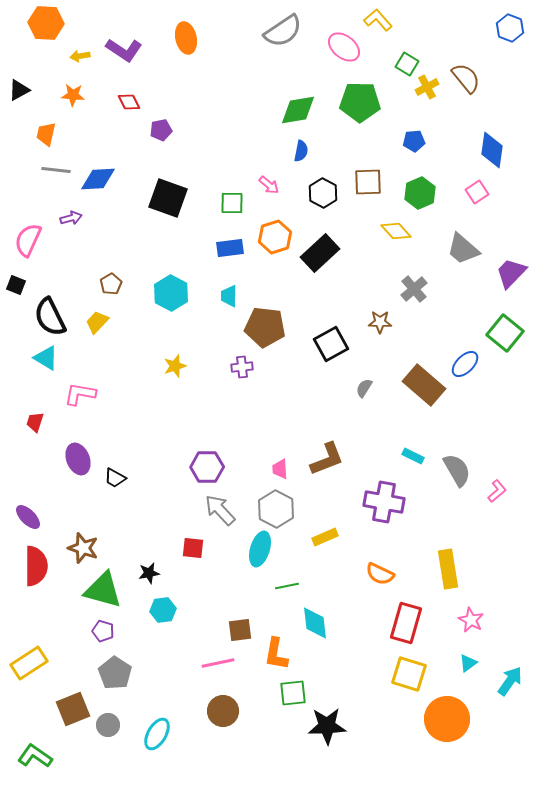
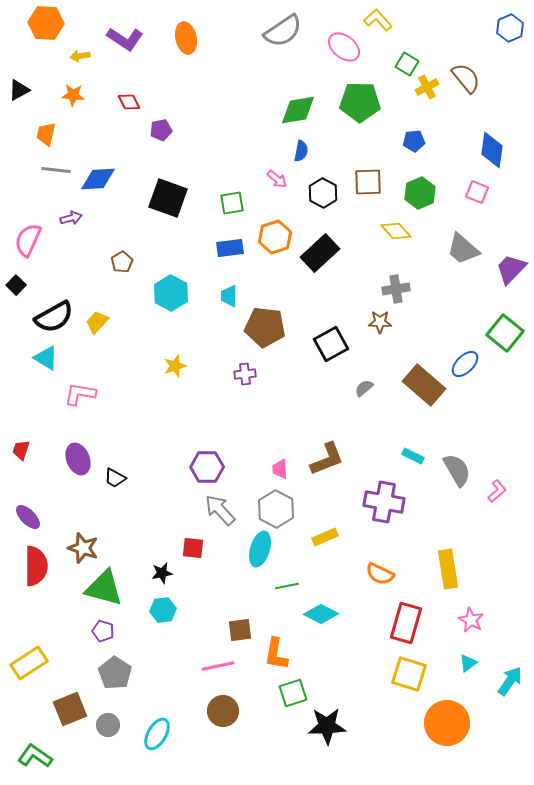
blue hexagon at (510, 28): rotated 16 degrees clockwise
purple L-shape at (124, 50): moved 1 px right, 11 px up
pink arrow at (269, 185): moved 8 px right, 6 px up
pink square at (477, 192): rotated 35 degrees counterclockwise
green square at (232, 203): rotated 10 degrees counterclockwise
purple trapezoid at (511, 273): moved 4 px up
brown pentagon at (111, 284): moved 11 px right, 22 px up
black square at (16, 285): rotated 24 degrees clockwise
gray cross at (414, 289): moved 18 px left; rotated 32 degrees clockwise
black semicircle at (50, 317): moved 4 px right; rotated 93 degrees counterclockwise
purple cross at (242, 367): moved 3 px right, 7 px down
gray semicircle at (364, 388): rotated 18 degrees clockwise
red trapezoid at (35, 422): moved 14 px left, 28 px down
black star at (149, 573): moved 13 px right
green triangle at (103, 590): moved 1 px right, 2 px up
cyan diamond at (315, 623): moved 6 px right, 9 px up; rotated 56 degrees counterclockwise
pink line at (218, 663): moved 3 px down
green square at (293, 693): rotated 12 degrees counterclockwise
brown square at (73, 709): moved 3 px left
orange circle at (447, 719): moved 4 px down
